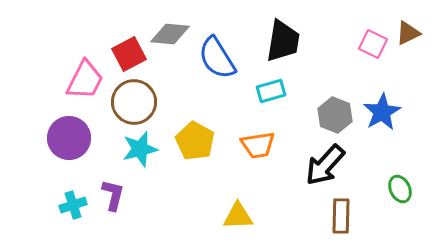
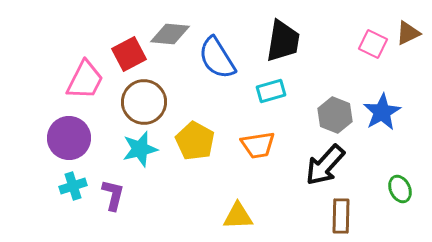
brown circle: moved 10 px right
cyan cross: moved 19 px up
